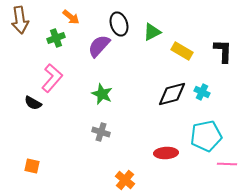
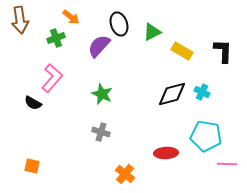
cyan pentagon: rotated 20 degrees clockwise
orange cross: moved 6 px up
